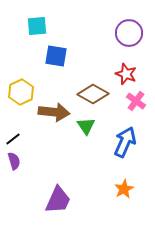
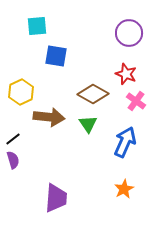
brown arrow: moved 5 px left, 5 px down
green triangle: moved 2 px right, 2 px up
purple semicircle: moved 1 px left, 1 px up
purple trapezoid: moved 2 px left, 2 px up; rotated 20 degrees counterclockwise
